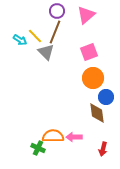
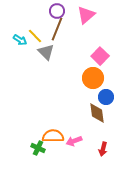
brown line: moved 2 px right, 3 px up
pink square: moved 11 px right, 4 px down; rotated 24 degrees counterclockwise
pink arrow: moved 4 px down; rotated 21 degrees counterclockwise
